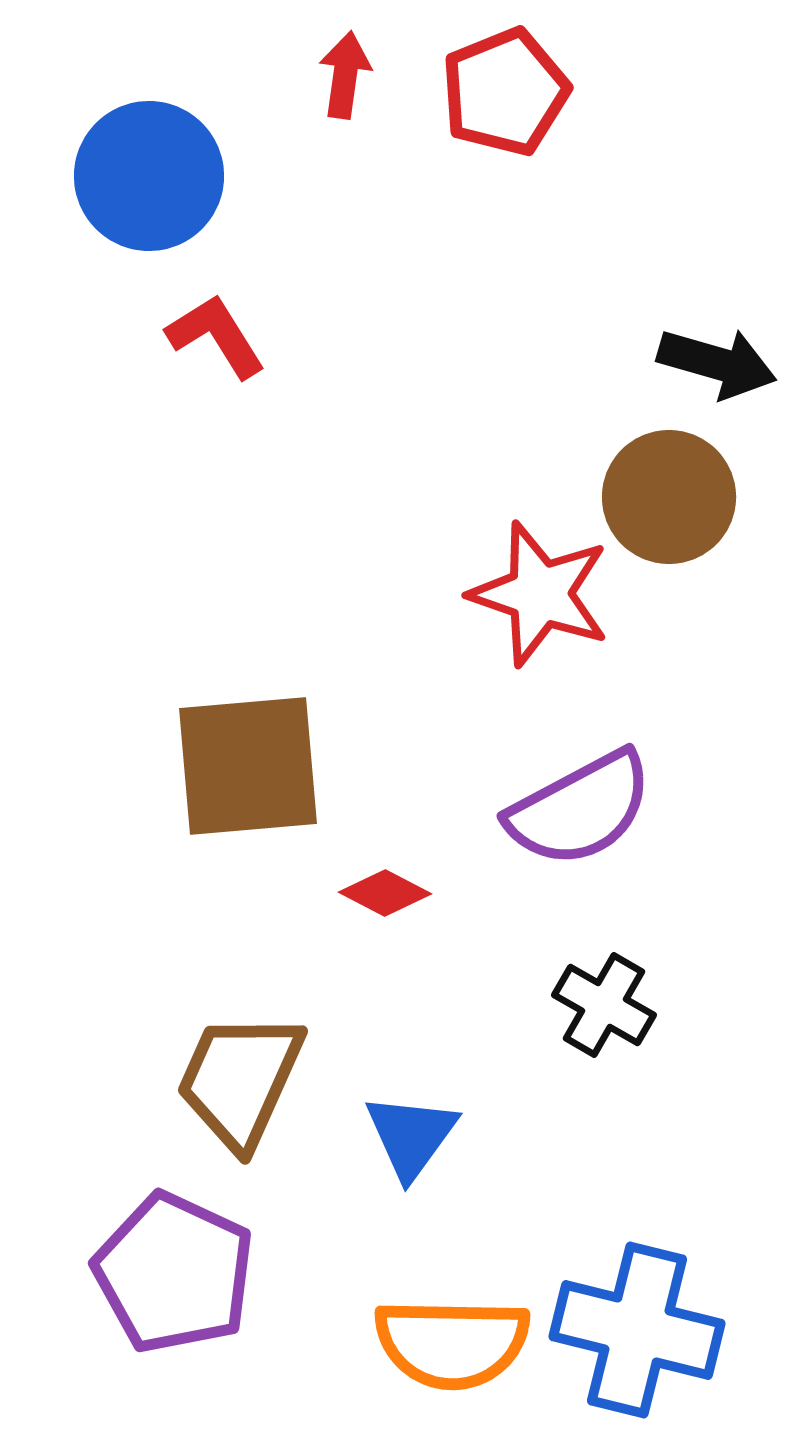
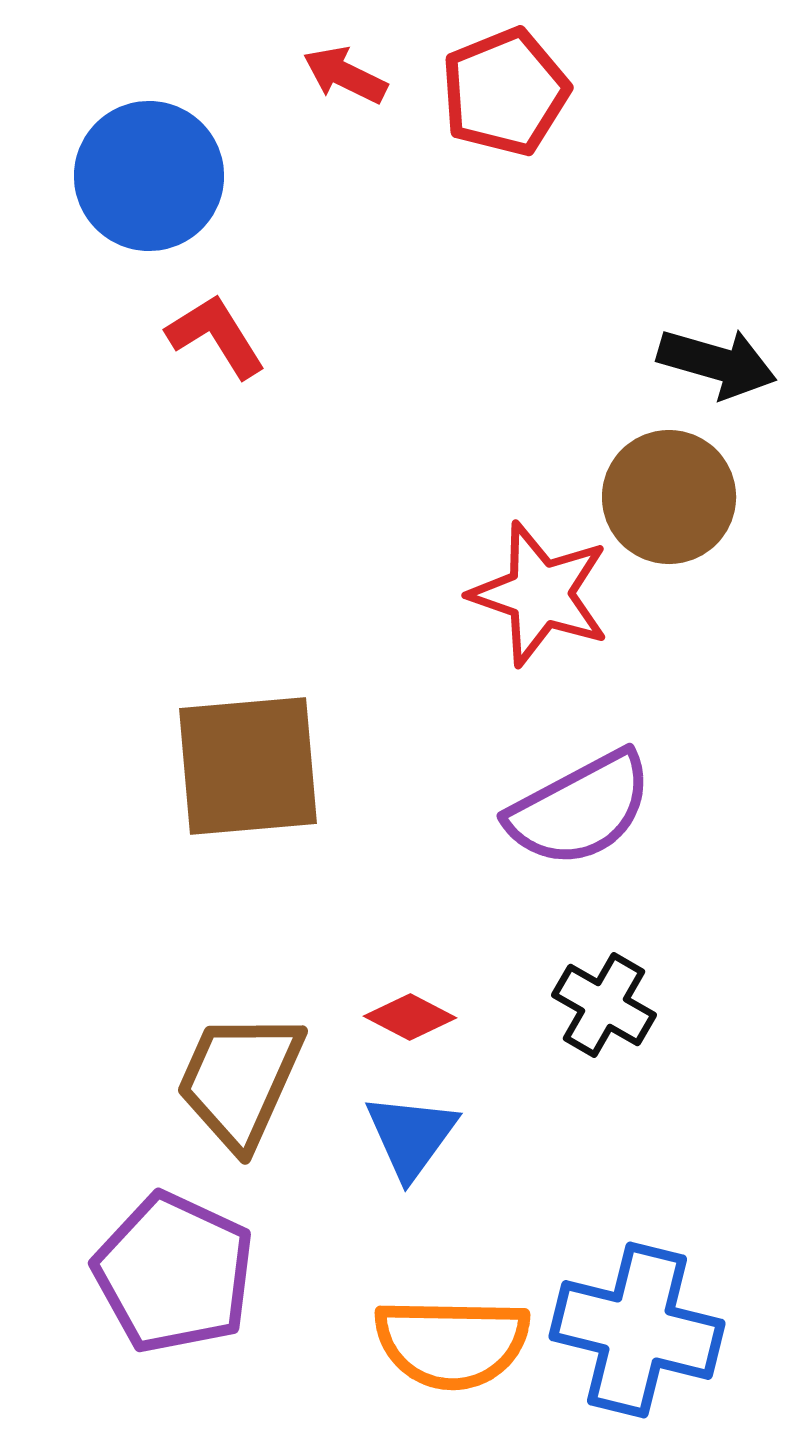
red arrow: rotated 72 degrees counterclockwise
red diamond: moved 25 px right, 124 px down
